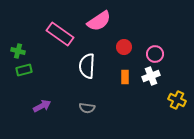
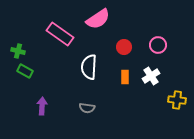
pink semicircle: moved 1 px left, 2 px up
pink circle: moved 3 px right, 9 px up
white semicircle: moved 2 px right, 1 px down
green rectangle: moved 1 px right, 1 px down; rotated 42 degrees clockwise
white cross: rotated 12 degrees counterclockwise
yellow cross: rotated 18 degrees counterclockwise
purple arrow: rotated 60 degrees counterclockwise
